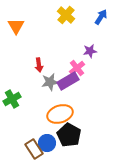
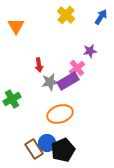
black pentagon: moved 6 px left, 15 px down; rotated 20 degrees clockwise
